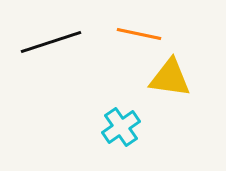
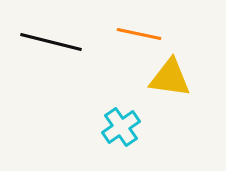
black line: rotated 32 degrees clockwise
